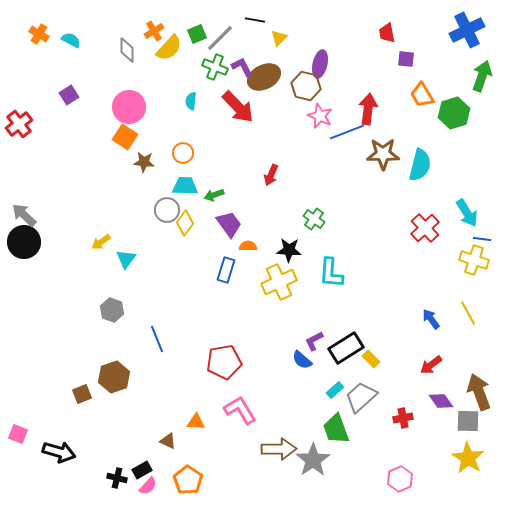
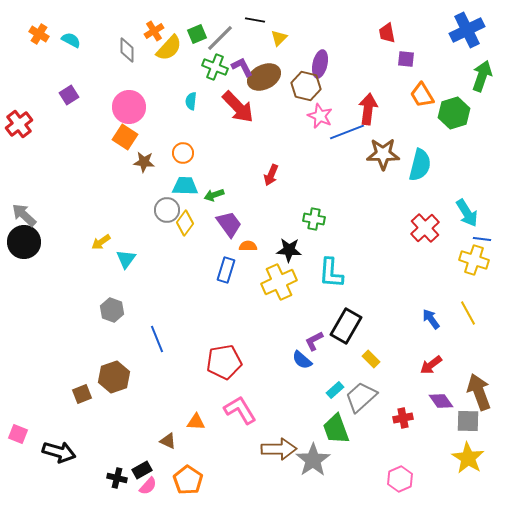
green cross at (314, 219): rotated 25 degrees counterclockwise
black rectangle at (346, 348): moved 22 px up; rotated 28 degrees counterclockwise
